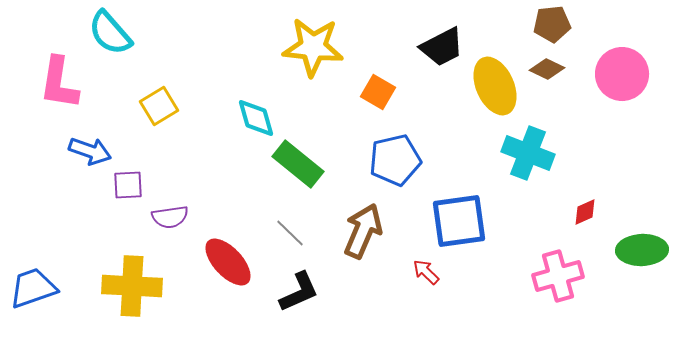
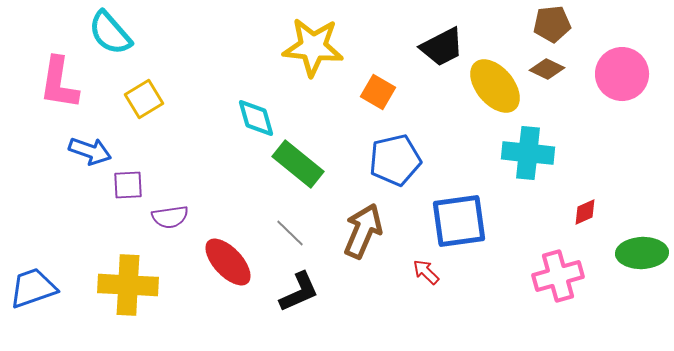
yellow ellipse: rotated 16 degrees counterclockwise
yellow square: moved 15 px left, 7 px up
cyan cross: rotated 15 degrees counterclockwise
green ellipse: moved 3 px down
yellow cross: moved 4 px left, 1 px up
